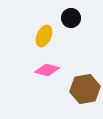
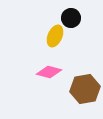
yellow ellipse: moved 11 px right
pink diamond: moved 2 px right, 2 px down
